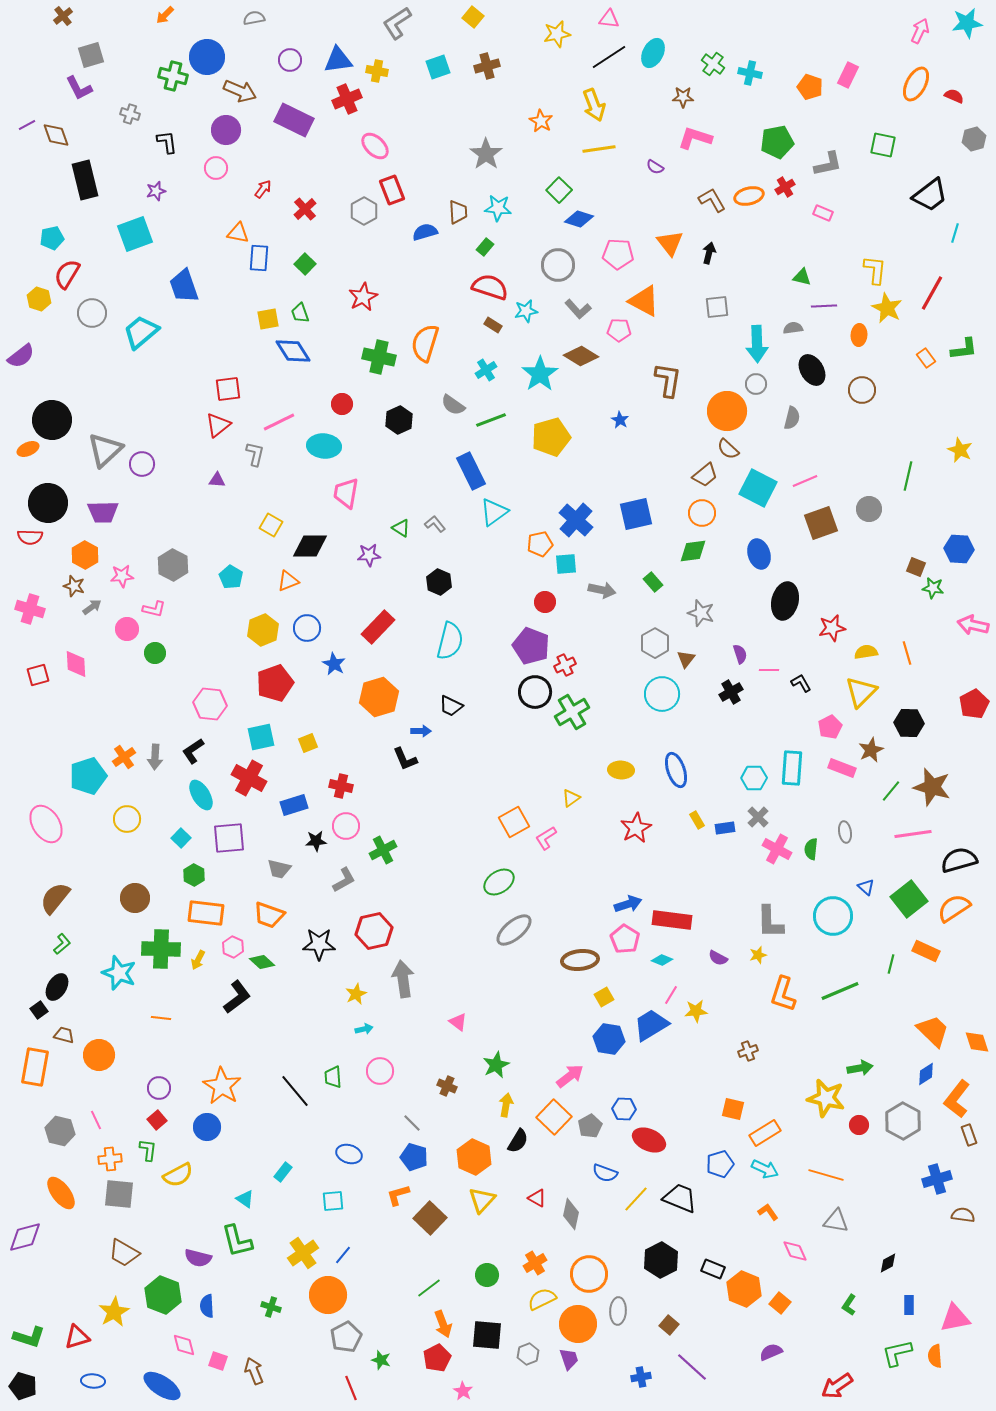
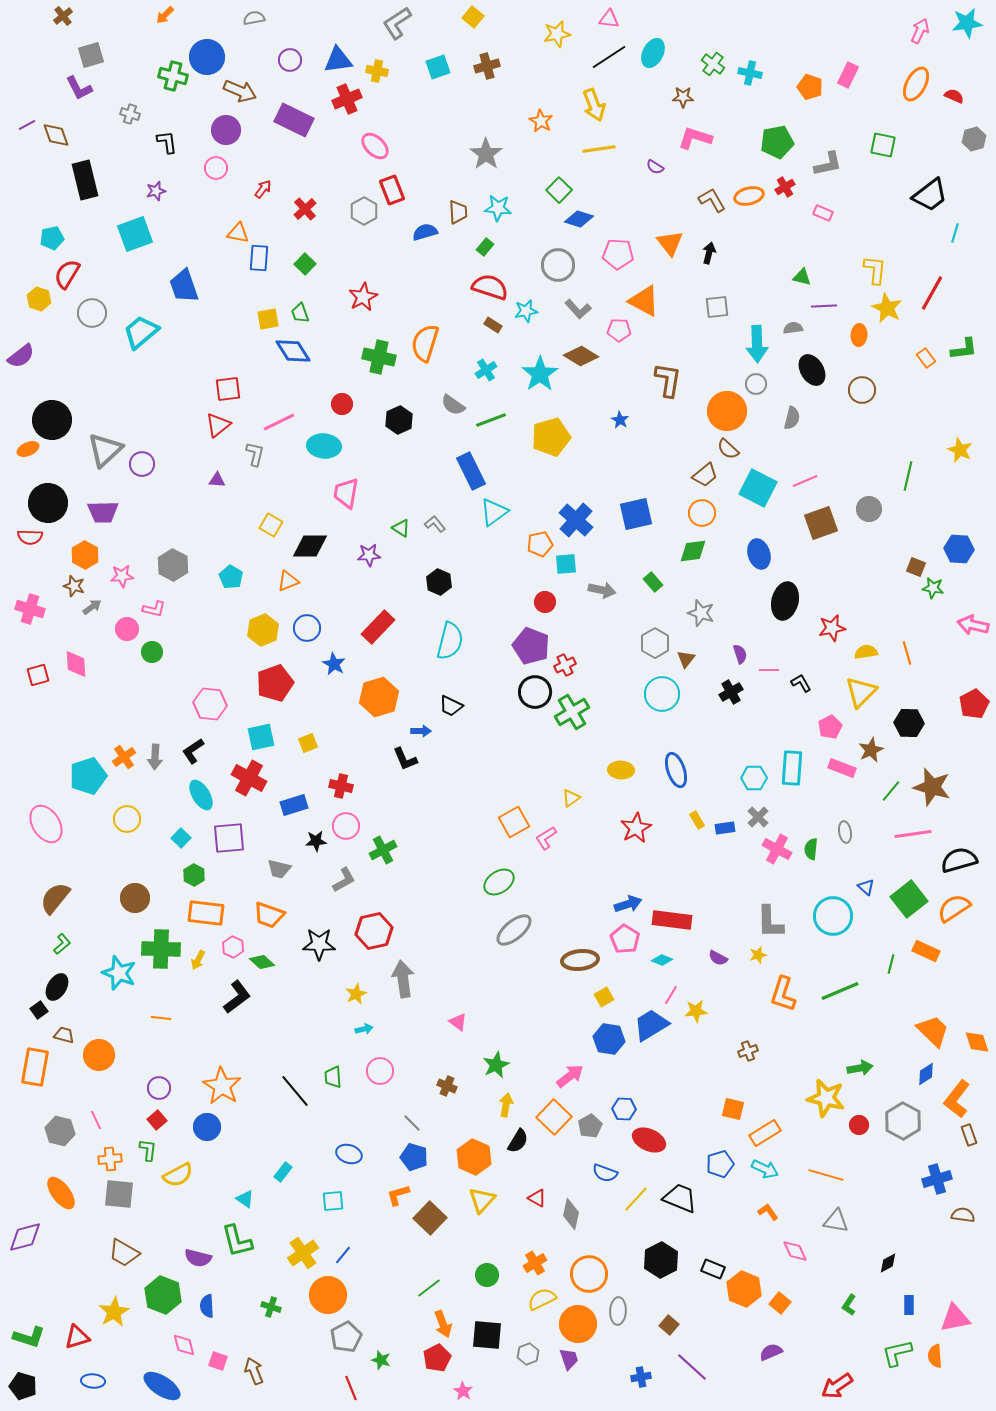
green circle at (155, 653): moved 3 px left, 1 px up
